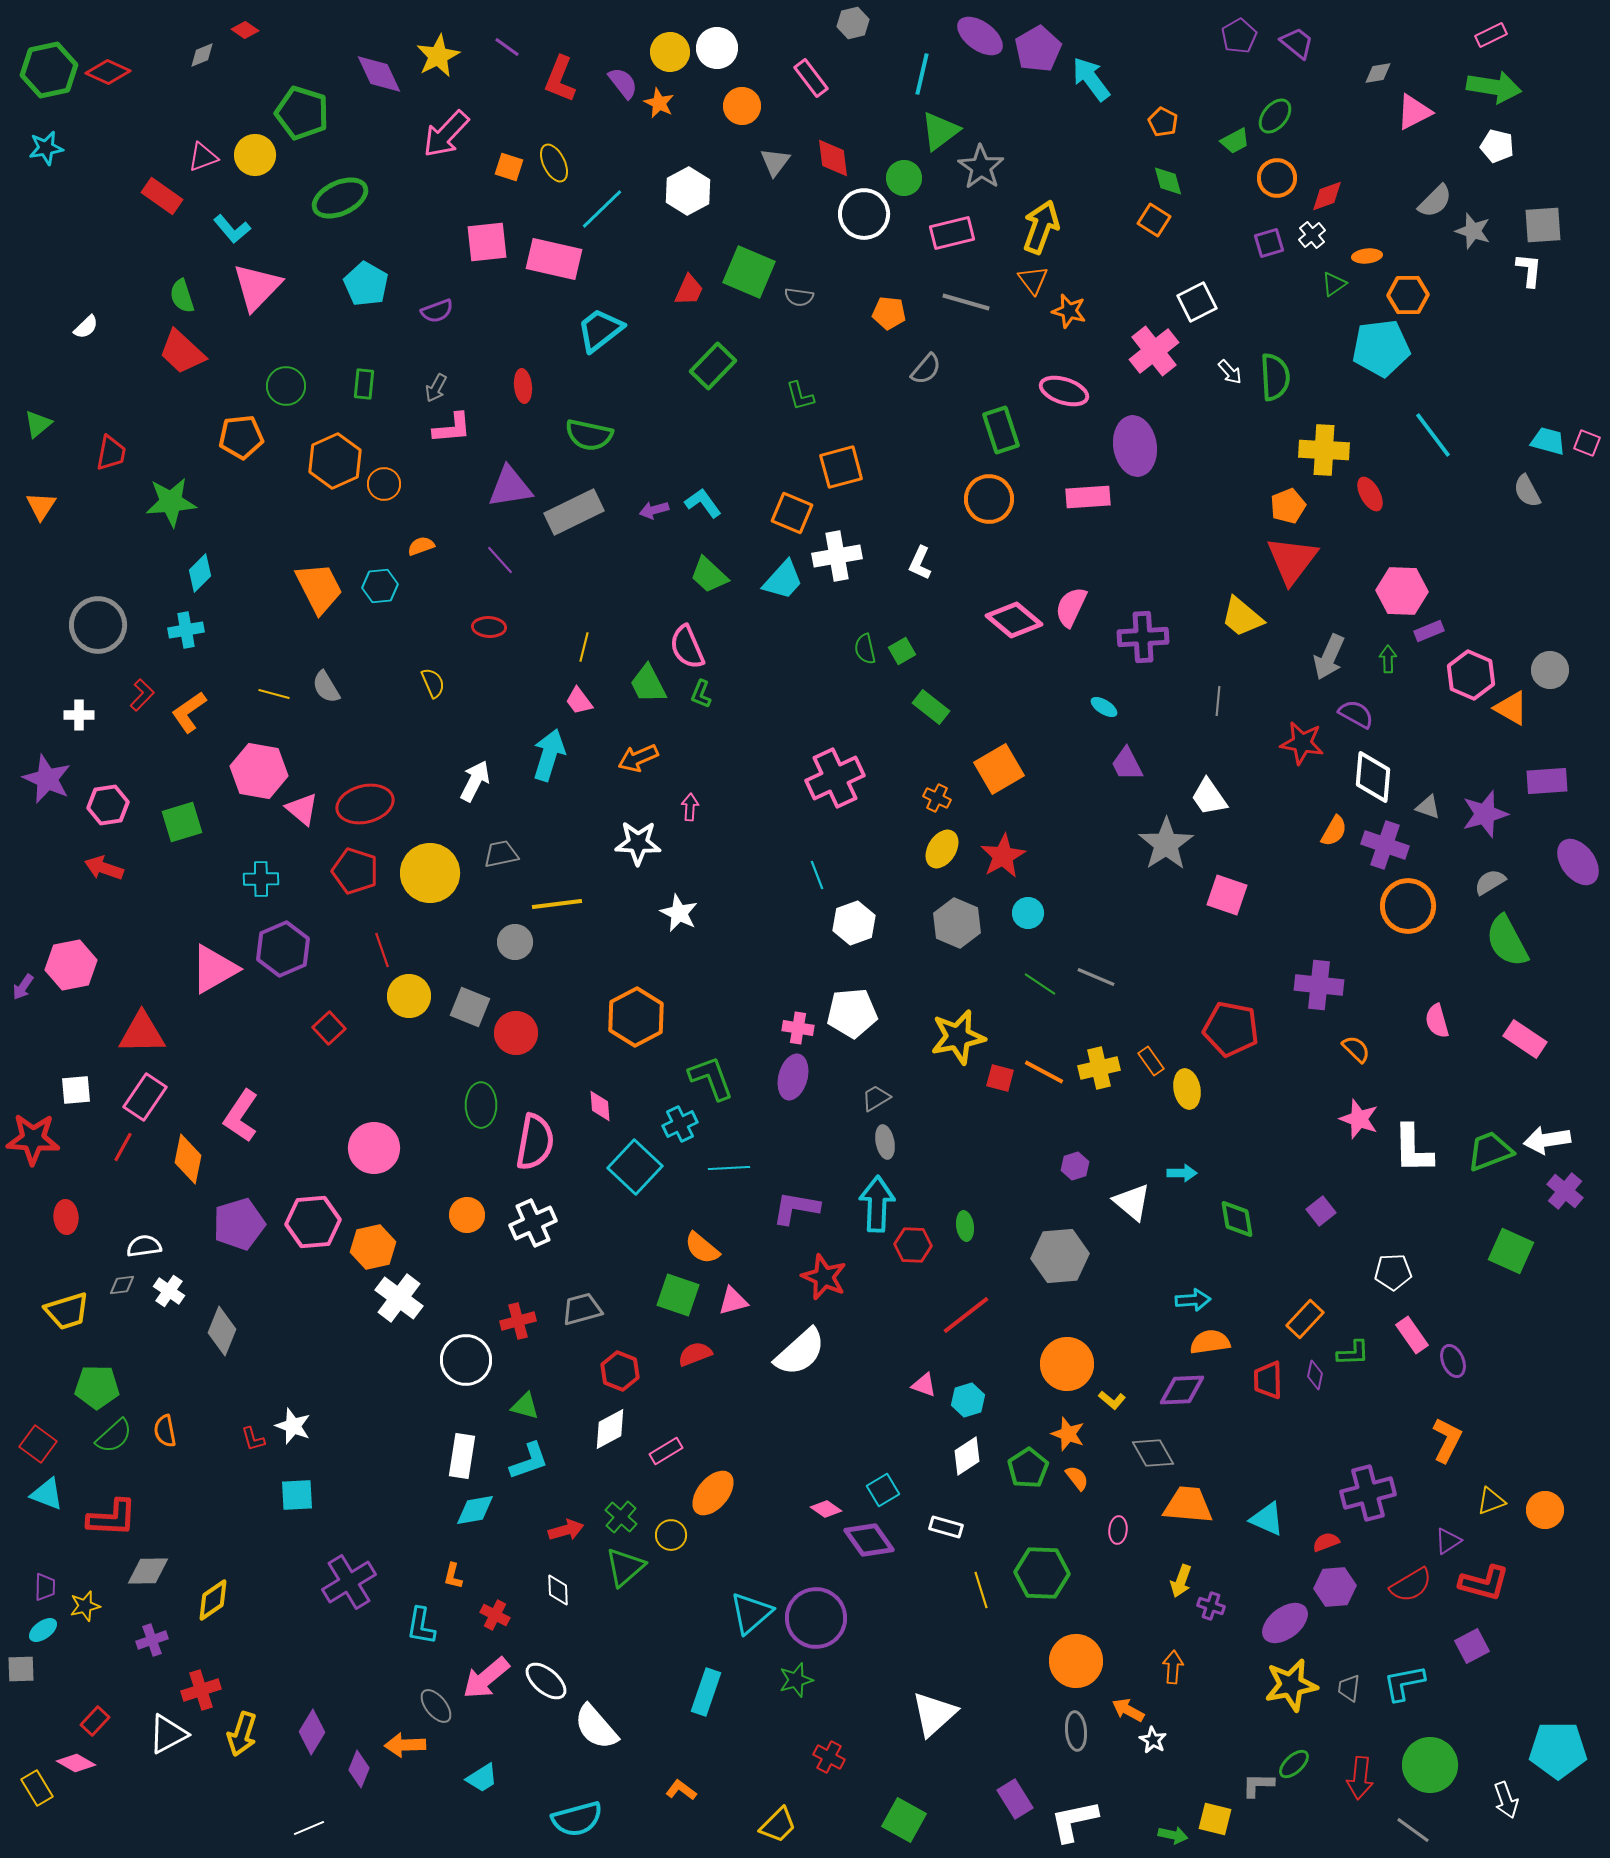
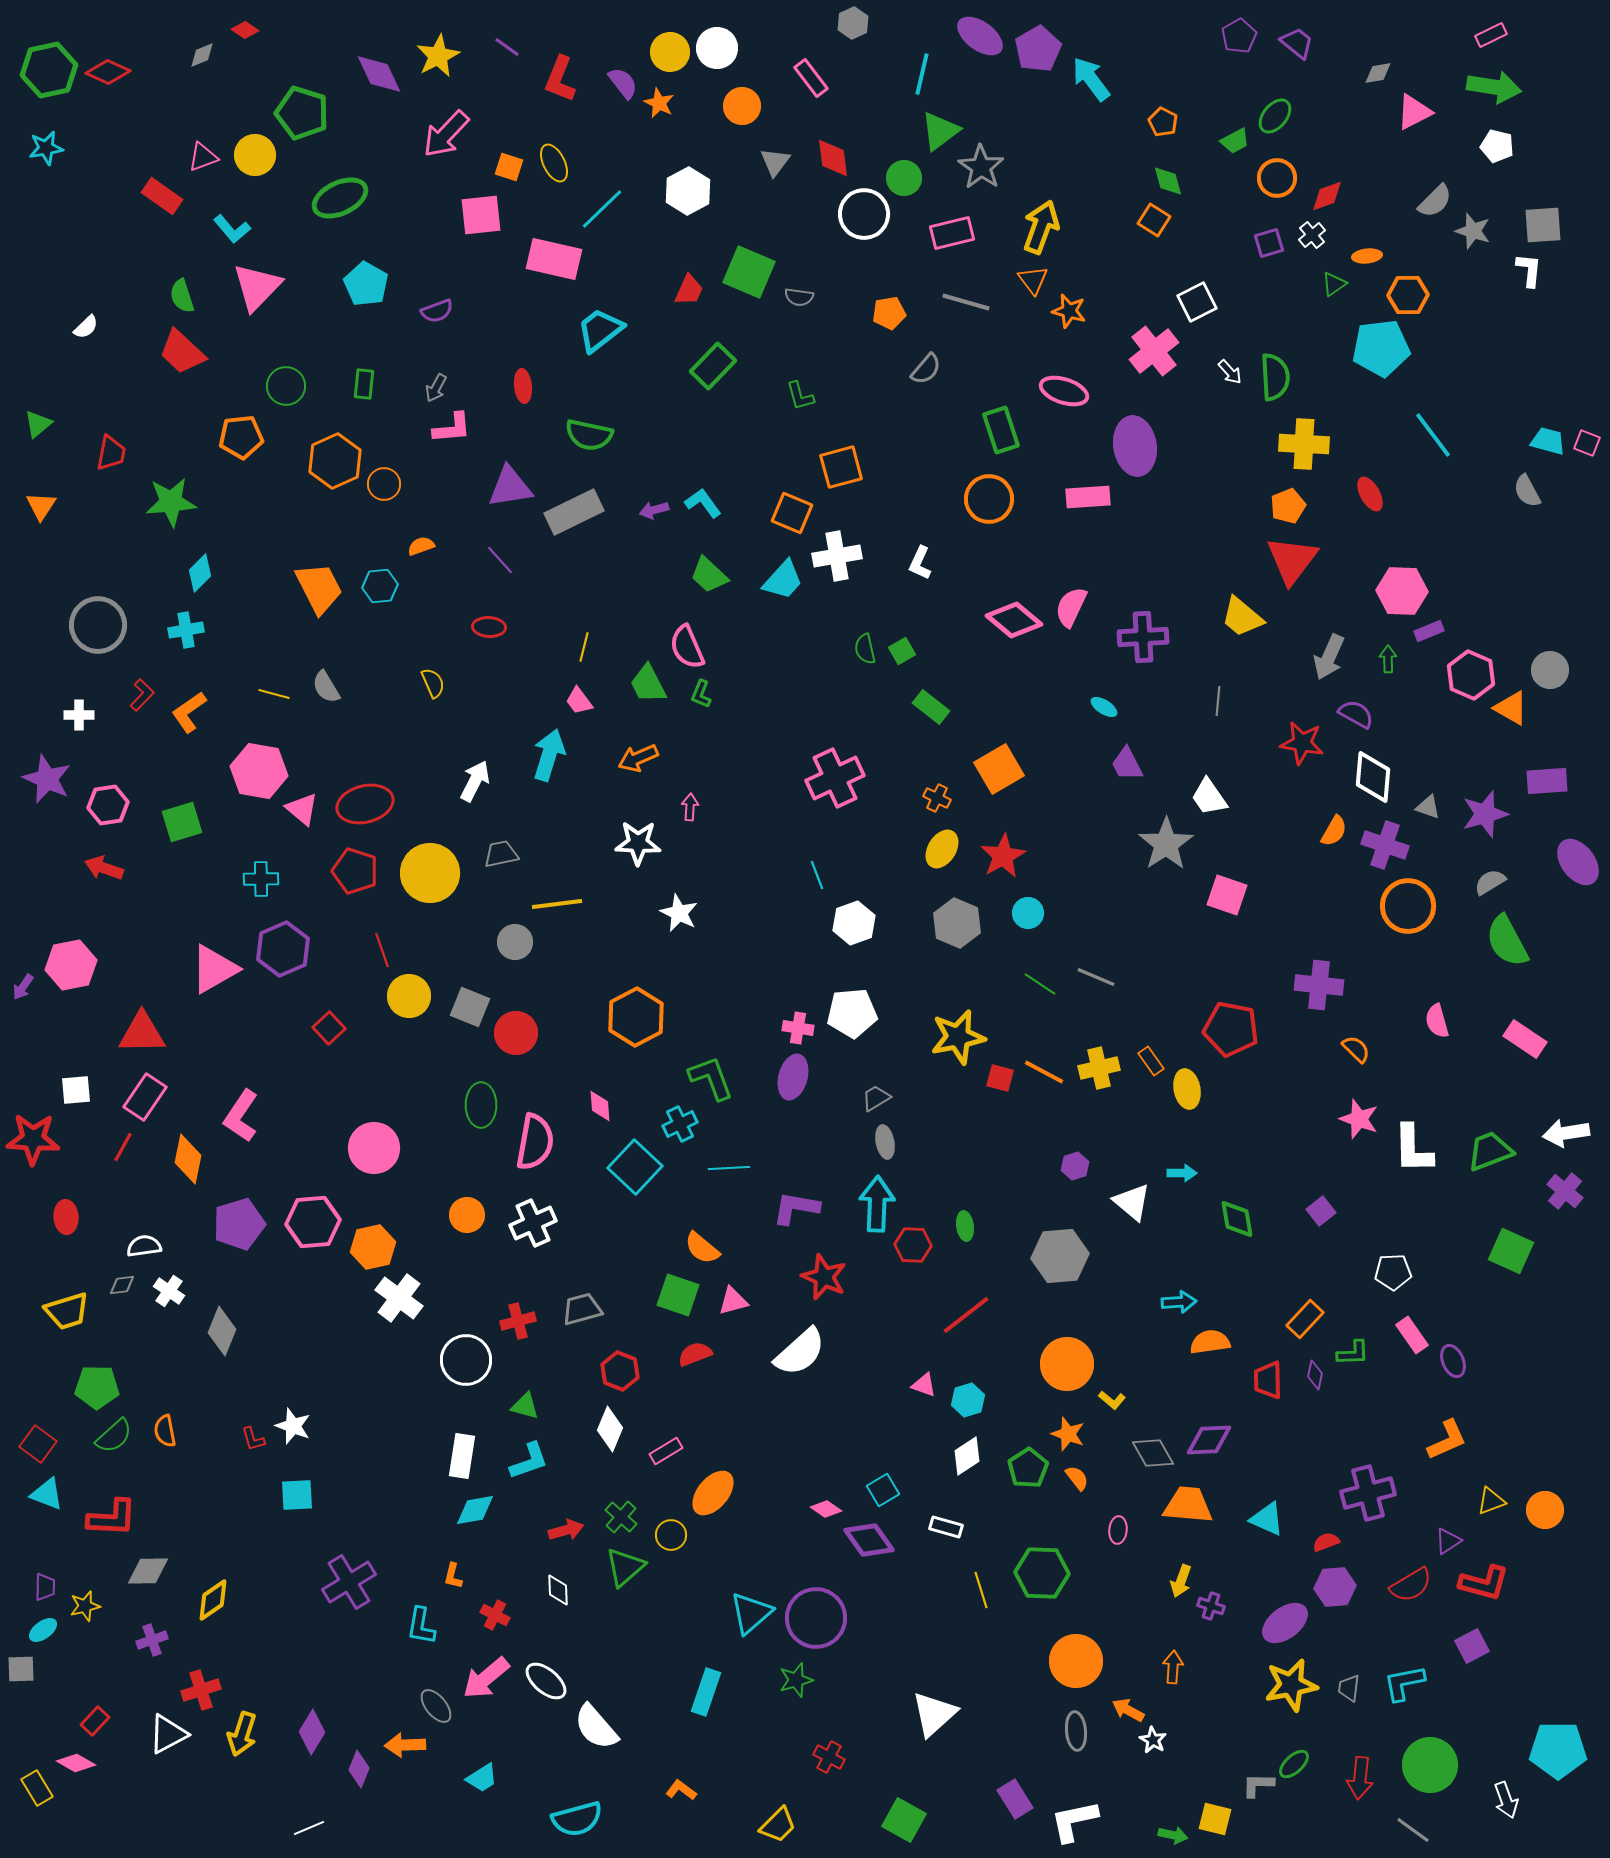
gray hexagon at (853, 23): rotated 12 degrees counterclockwise
pink square at (487, 242): moved 6 px left, 27 px up
orange pentagon at (889, 313): rotated 16 degrees counterclockwise
yellow cross at (1324, 450): moved 20 px left, 6 px up
white arrow at (1547, 1140): moved 19 px right, 7 px up
cyan arrow at (1193, 1300): moved 14 px left, 2 px down
purple diamond at (1182, 1390): moved 27 px right, 50 px down
white diamond at (610, 1429): rotated 39 degrees counterclockwise
orange L-shape at (1447, 1440): rotated 39 degrees clockwise
